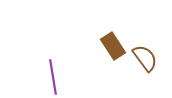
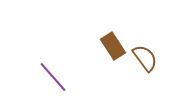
purple line: rotated 32 degrees counterclockwise
